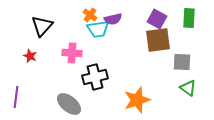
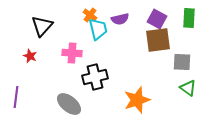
purple semicircle: moved 7 px right
cyan trapezoid: rotated 95 degrees counterclockwise
